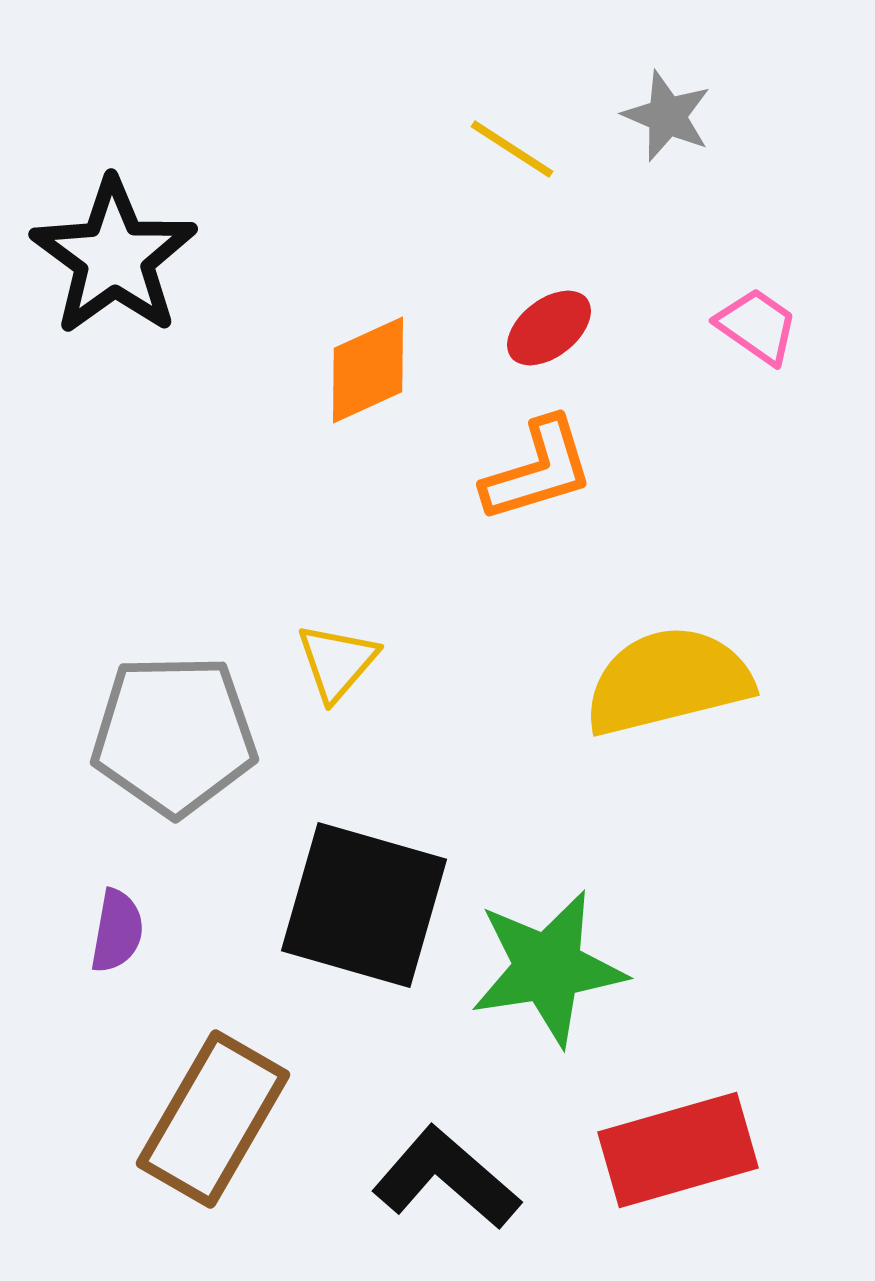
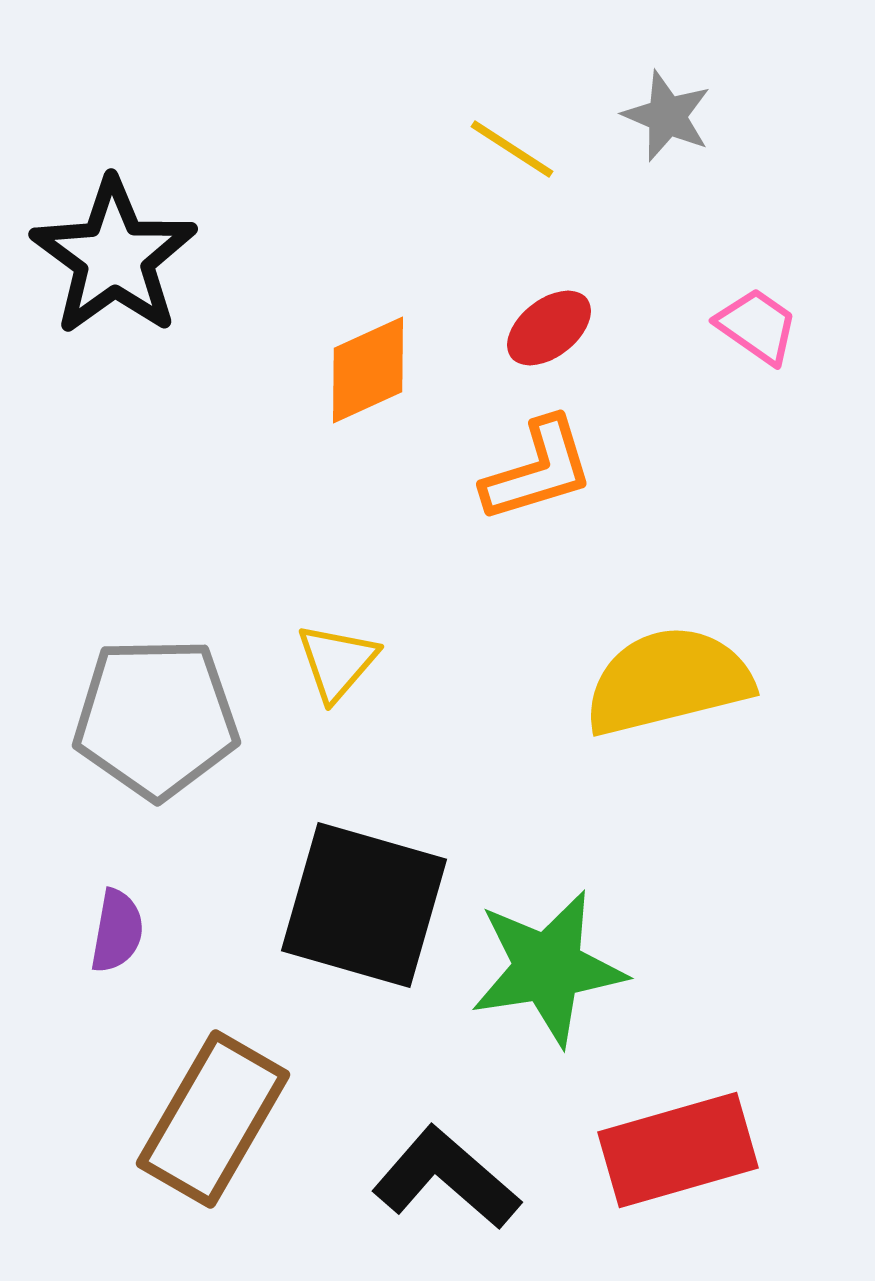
gray pentagon: moved 18 px left, 17 px up
